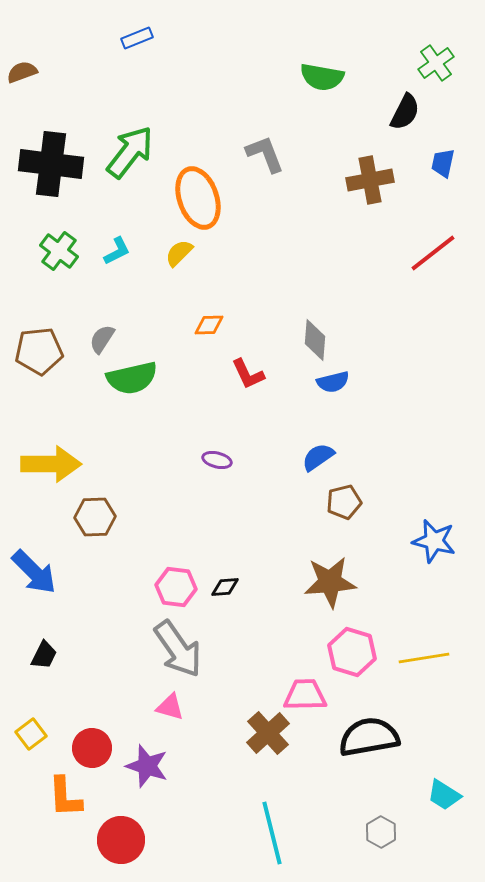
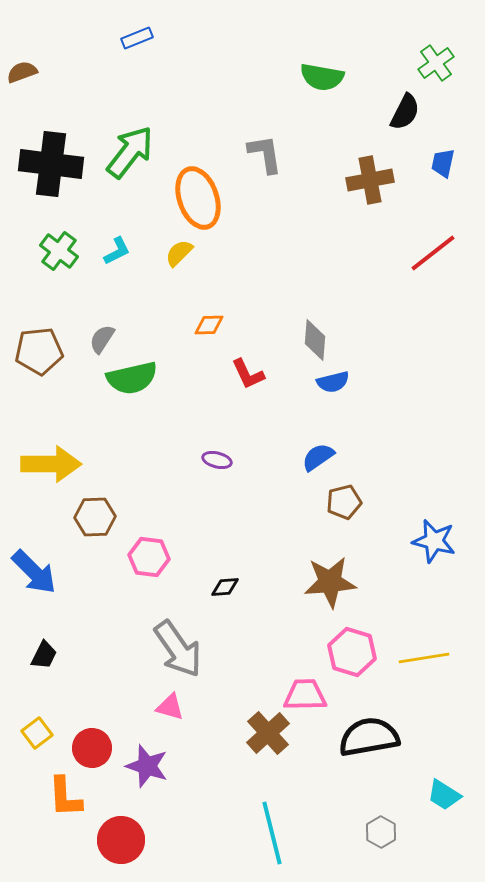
gray L-shape at (265, 154): rotated 12 degrees clockwise
pink hexagon at (176, 587): moved 27 px left, 30 px up
yellow square at (31, 734): moved 6 px right, 1 px up
